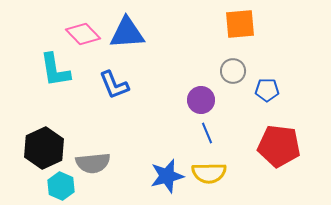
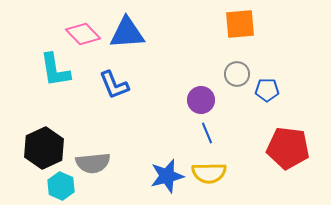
gray circle: moved 4 px right, 3 px down
red pentagon: moved 9 px right, 2 px down
